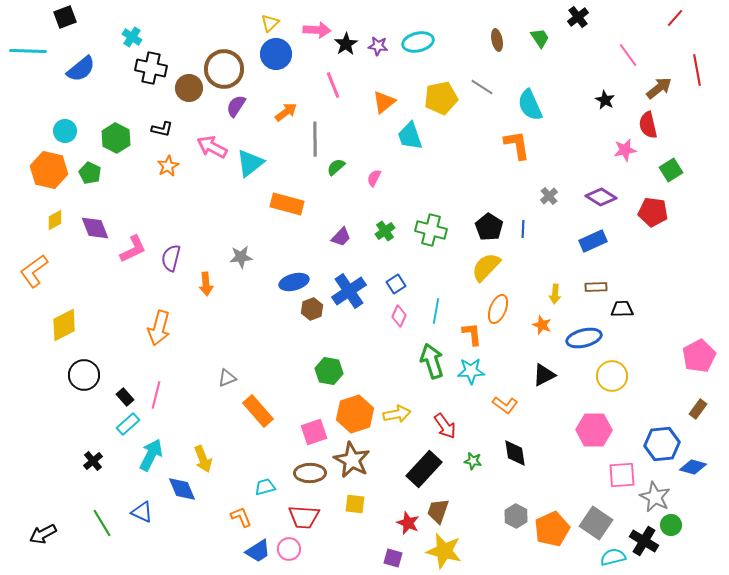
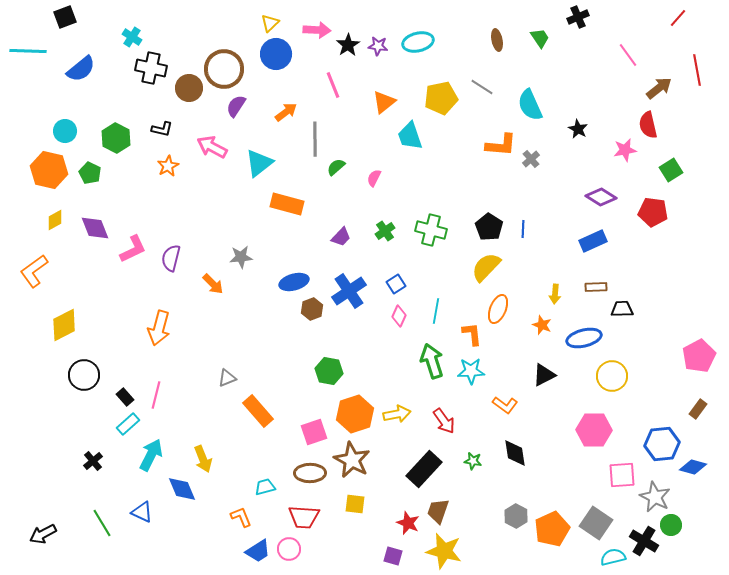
black cross at (578, 17): rotated 15 degrees clockwise
red line at (675, 18): moved 3 px right
black star at (346, 44): moved 2 px right, 1 px down
black star at (605, 100): moved 27 px left, 29 px down
orange L-shape at (517, 145): moved 16 px left; rotated 104 degrees clockwise
cyan triangle at (250, 163): moved 9 px right
gray cross at (549, 196): moved 18 px left, 37 px up
orange arrow at (206, 284): moved 7 px right; rotated 40 degrees counterclockwise
red arrow at (445, 426): moved 1 px left, 5 px up
purple square at (393, 558): moved 2 px up
